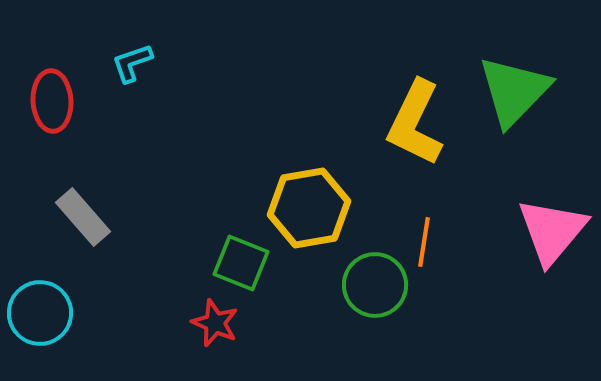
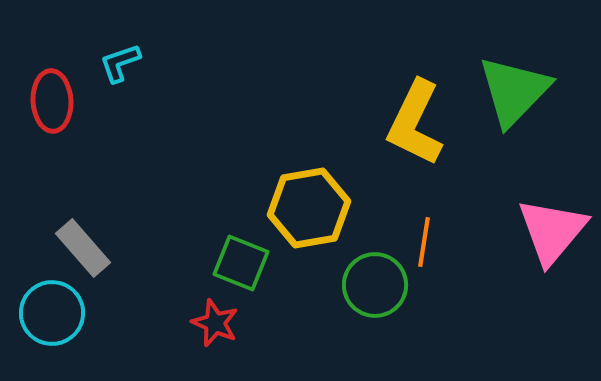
cyan L-shape: moved 12 px left
gray rectangle: moved 31 px down
cyan circle: moved 12 px right
